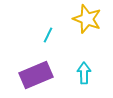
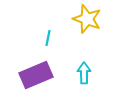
cyan line: moved 3 px down; rotated 14 degrees counterclockwise
